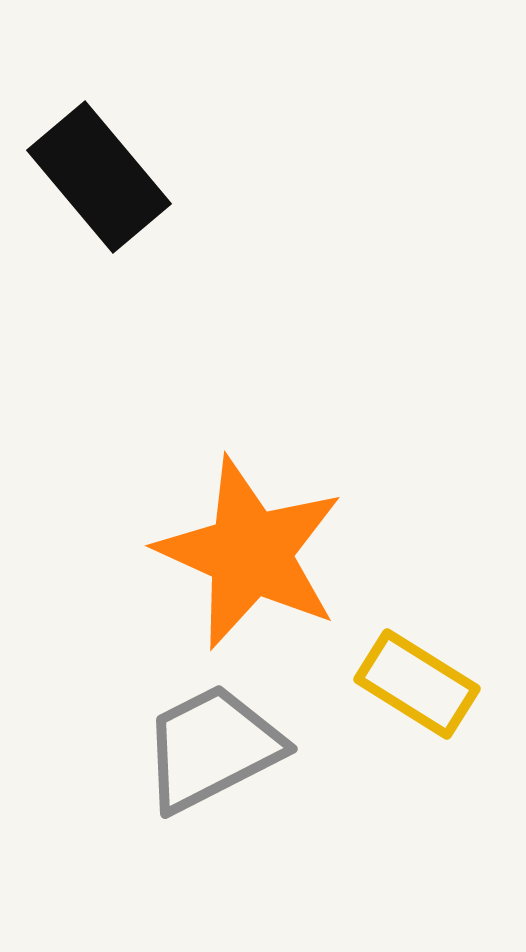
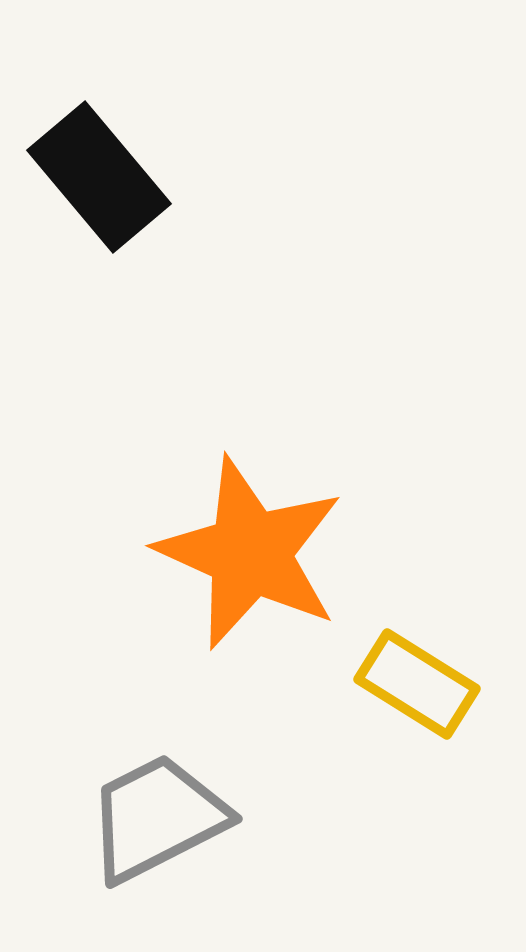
gray trapezoid: moved 55 px left, 70 px down
